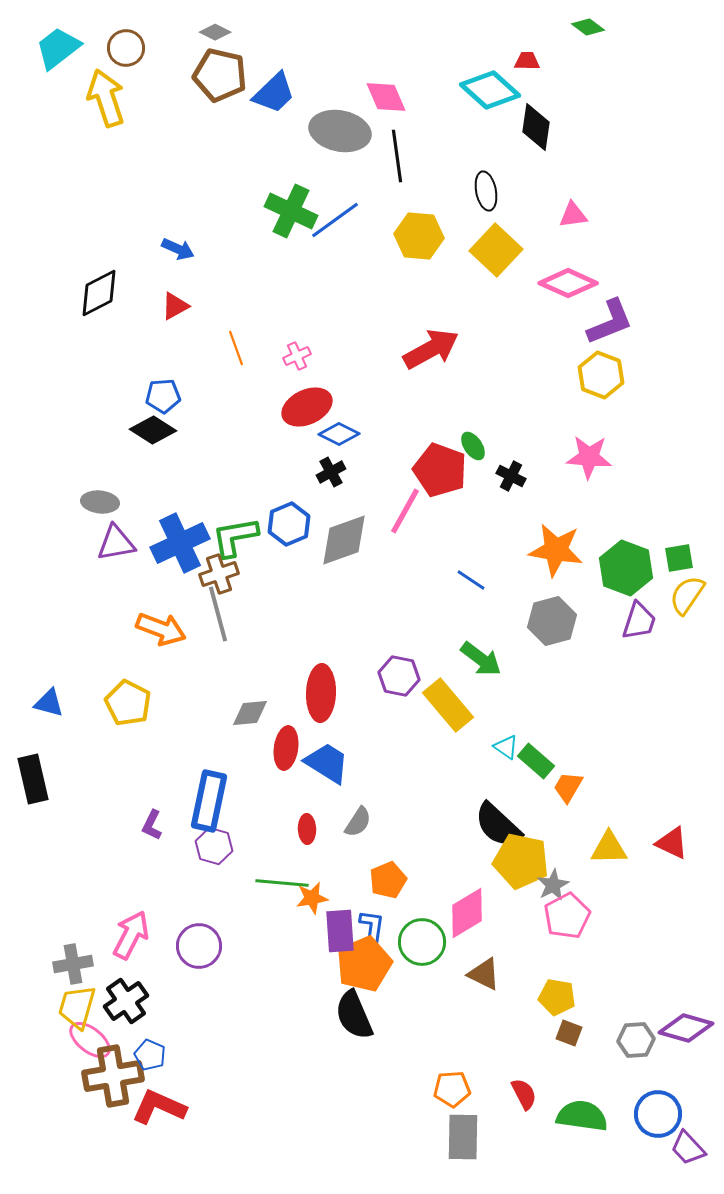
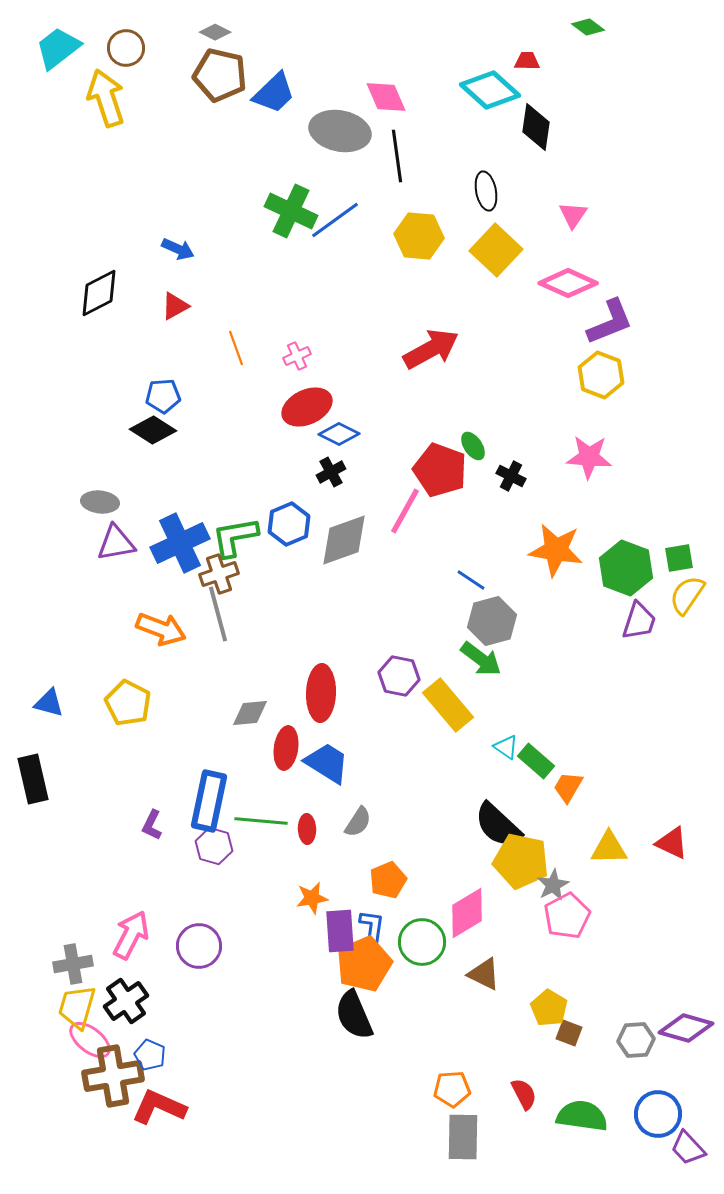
pink triangle at (573, 215): rotated 48 degrees counterclockwise
gray hexagon at (552, 621): moved 60 px left
green line at (282, 883): moved 21 px left, 62 px up
yellow pentagon at (557, 997): moved 8 px left, 11 px down; rotated 21 degrees clockwise
